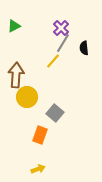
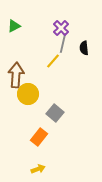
gray line: rotated 18 degrees counterclockwise
yellow circle: moved 1 px right, 3 px up
orange rectangle: moved 1 px left, 2 px down; rotated 18 degrees clockwise
